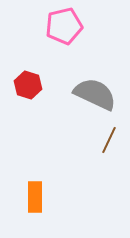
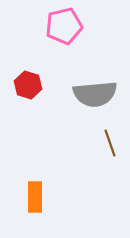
gray semicircle: rotated 150 degrees clockwise
brown line: moved 1 px right, 3 px down; rotated 44 degrees counterclockwise
